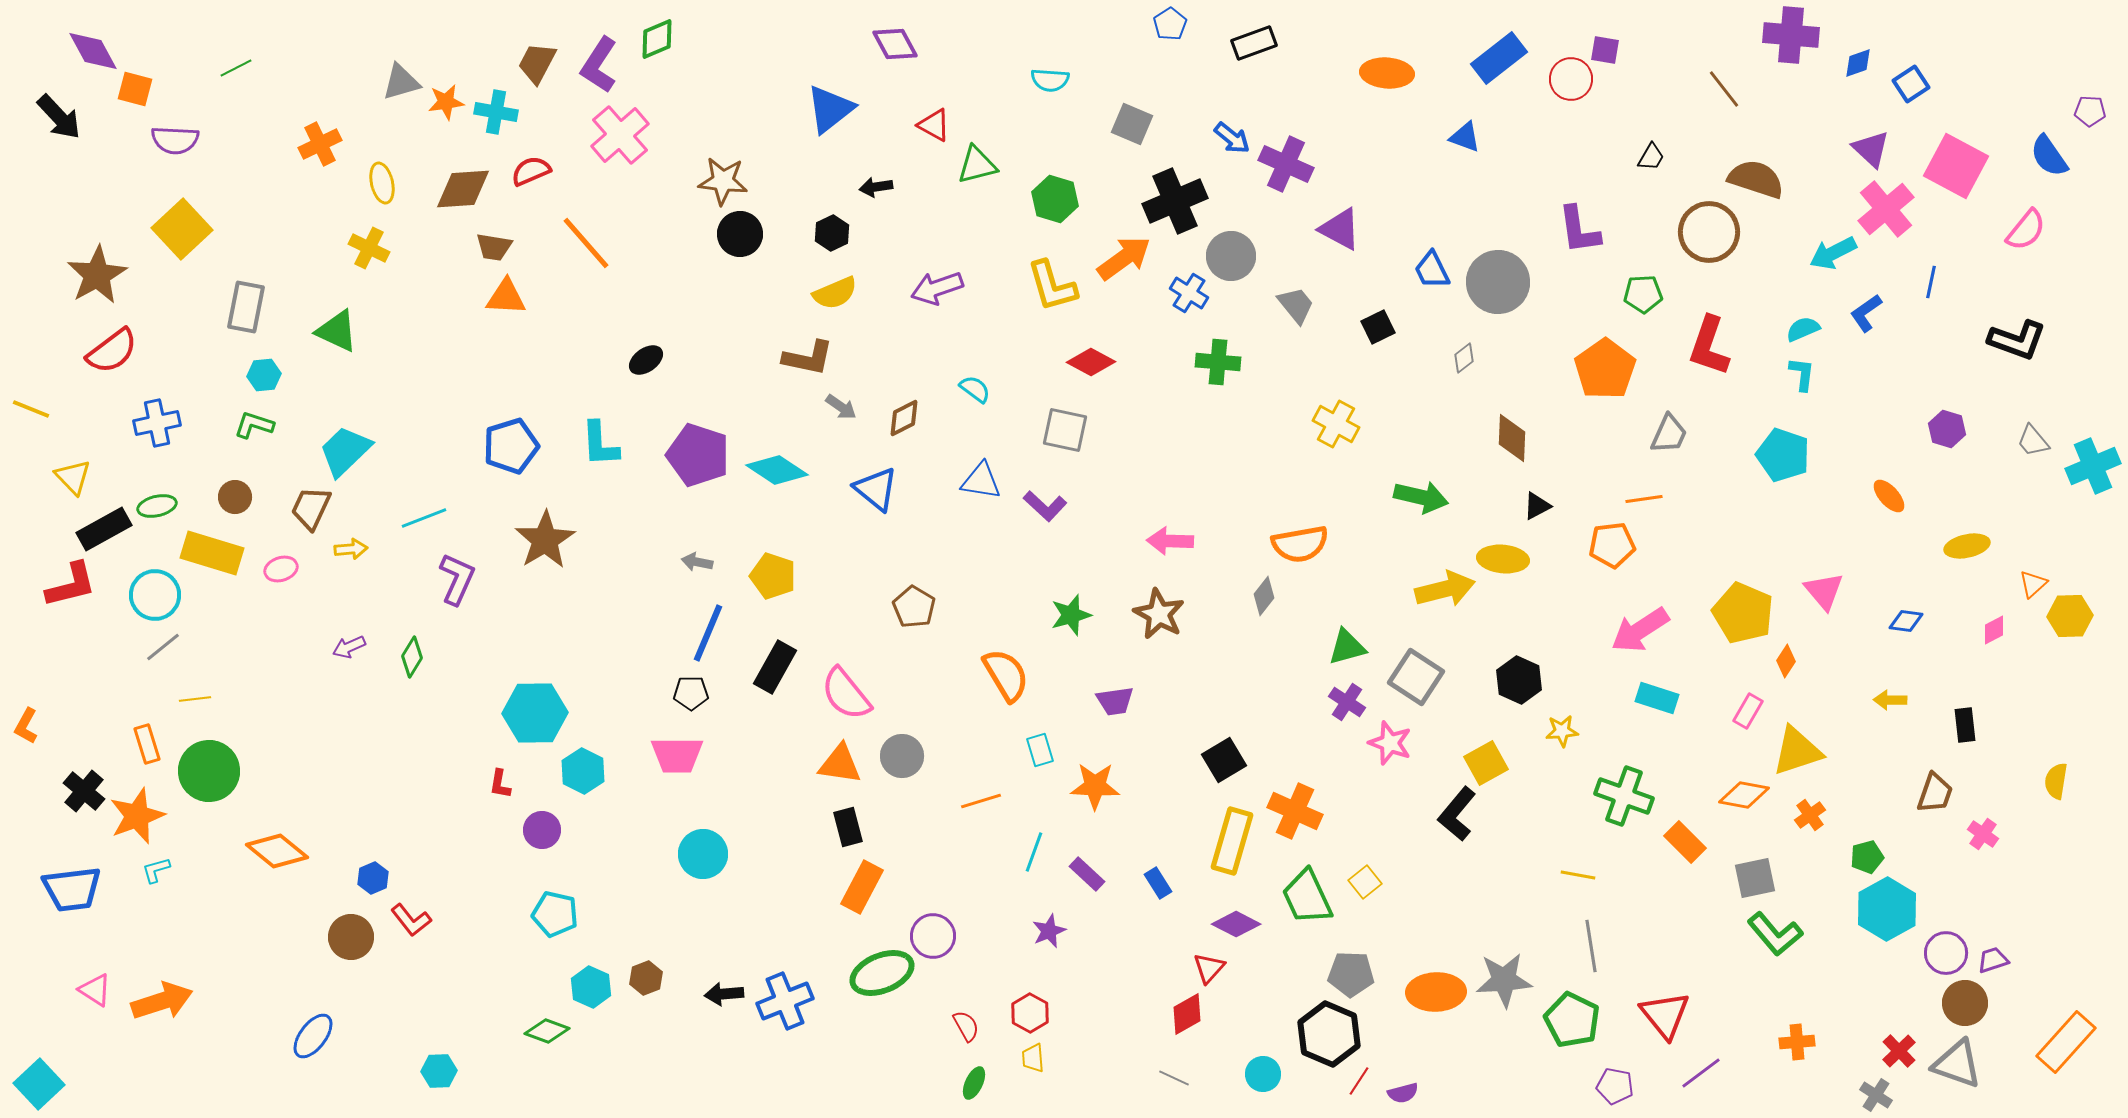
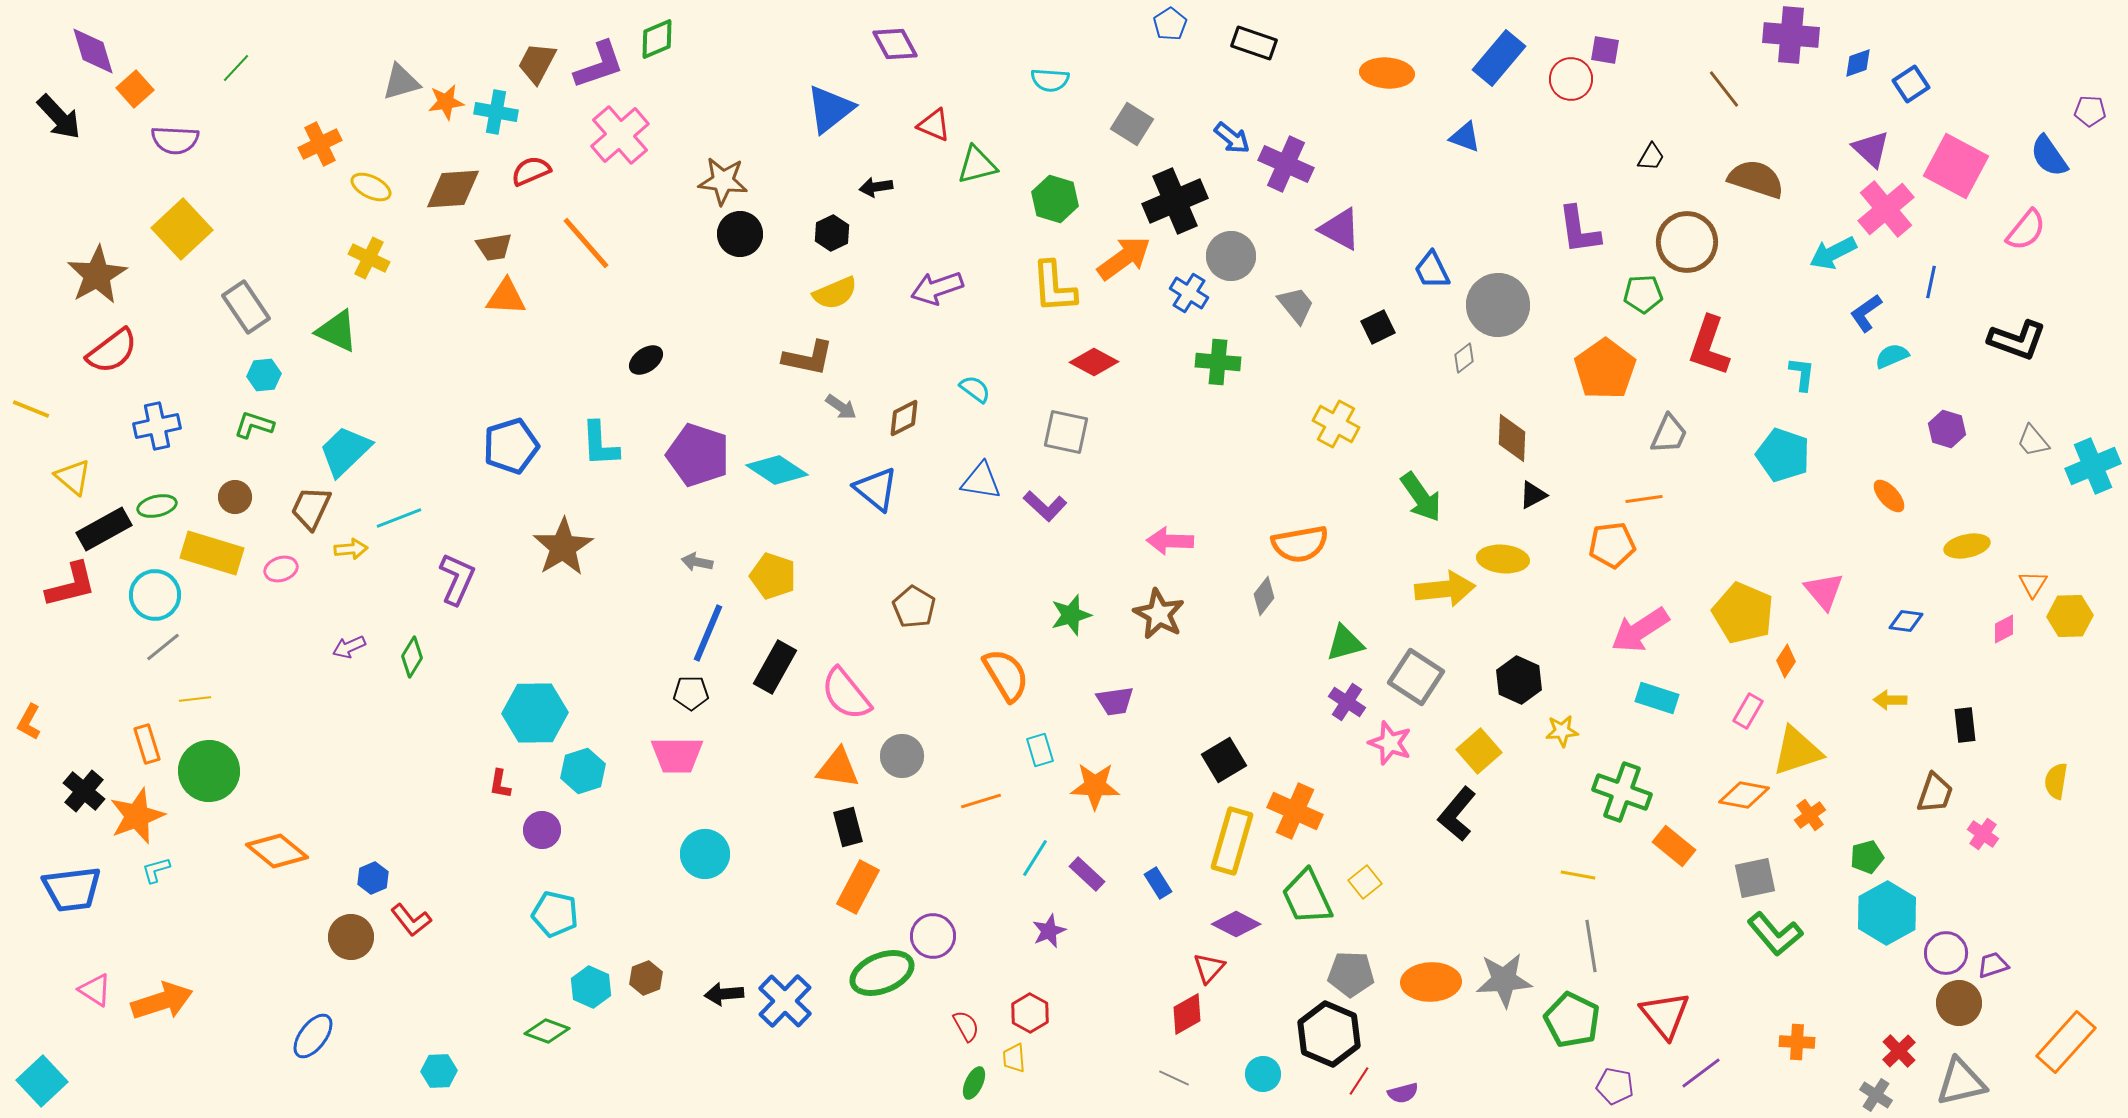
black rectangle at (1254, 43): rotated 39 degrees clockwise
purple diamond at (93, 51): rotated 12 degrees clockwise
blue rectangle at (1499, 58): rotated 12 degrees counterclockwise
purple L-shape at (599, 65): rotated 142 degrees counterclockwise
green line at (236, 68): rotated 20 degrees counterclockwise
orange square at (135, 89): rotated 33 degrees clockwise
gray square at (1132, 124): rotated 9 degrees clockwise
red triangle at (934, 125): rotated 6 degrees counterclockwise
yellow ellipse at (382, 183): moved 11 px left, 4 px down; rotated 51 degrees counterclockwise
brown diamond at (463, 189): moved 10 px left
brown circle at (1709, 232): moved 22 px left, 10 px down
brown trapezoid at (494, 247): rotated 18 degrees counterclockwise
yellow cross at (369, 248): moved 10 px down
gray circle at (1498, 282): moved 23 px down
yellow L-shape at (1052, 286): moved 2 px right, 1 px down; rotated 12 degrees clockwise
gray rectangle at (246, 307): rotated 45 degrees counterclockwise
cyan semicircle at (1803, 329): moved 89 px right, 27 px down
red diamond at (1091, 362): moved 3 px right
blue cross at (157, 423): moved 3 px down
gray square at (1065, 430): moved 1 px right, 2 px down
yellow triangle at (73, 477): rotated 6 degrees counterclockwise
green arrow at (1421, 497): rotated 42 degrees clockwise
black triangle at (1537, 506): moved 4 px left, 11 px up
cyan line at (424, 518): moved 25 px left
brown star at (545, 540): moved 18 px right, 7 px down
orange triangle at (2033, 584): rotated 16 degrees counterclockwise
yellow arrow at (1445, 589): rotated 8 degrees clockwise
pink diamond at (1994, 630): moved 10 px right, 1 px up
green triangle at (1347, 647): moved 2 px left, 4 px up
orange L-shape at (26, 726): moved 3 px right, 4 px up
yellow square at (1486, 763): moved 7 px left, 12 px up; rotated 12 degrees counterclockwise
orange triangle at (840, 764): moved 2 px left, 4 px down
cyan hexagon at (583, 771): rotated 15 degrees clockwise
green cross at (1624, 796): moved 2 px left, 4 px up
orange rectangle at (1685, 842): moved 11 px left, 4 px down; rotated 6 degrees counterclockwise
cyan line at (1034, 852): moved 1 px right, 6 px down; rotated 12 degrees clockwise
cyan circle at (703, 854): moved 2 px right
orange rectangle at (862, 887): moved 4 px left
cyan hexagon at (1887, 909): moved 4 px down
purple trapezoid at (1993, 960): moved 5 px down
orange ellipse at (1436, 992): moved 5 px left, 10 px up
blue cross at (785, 1001): rotated 24 degrees counterclockwise
brown circle at (1965, 1003): moved 6 px left
orange cross at (1797, 1042): rotated 8 degrees clockwise
yellow trapezoid at (1033, 1058): moved 19 px left
gray triangle at (1957, 1064): moved 4 px right, 18 px down; rotated 32 degrees counterclockwise
cyan square at (39, 1084): moved 3 px right, 3 px up
